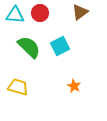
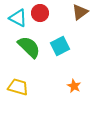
cyan triangle: moved 3 px right, 3 px down; rotated 24 degrees clockwise
